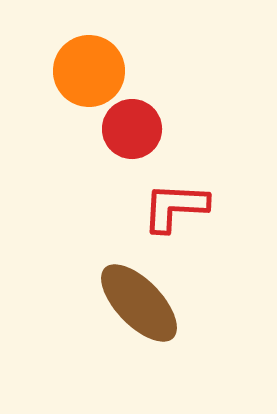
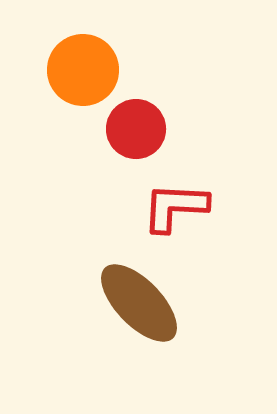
orange circle: moved 6 px left, 1 px up
red circle: moved 4 px right
